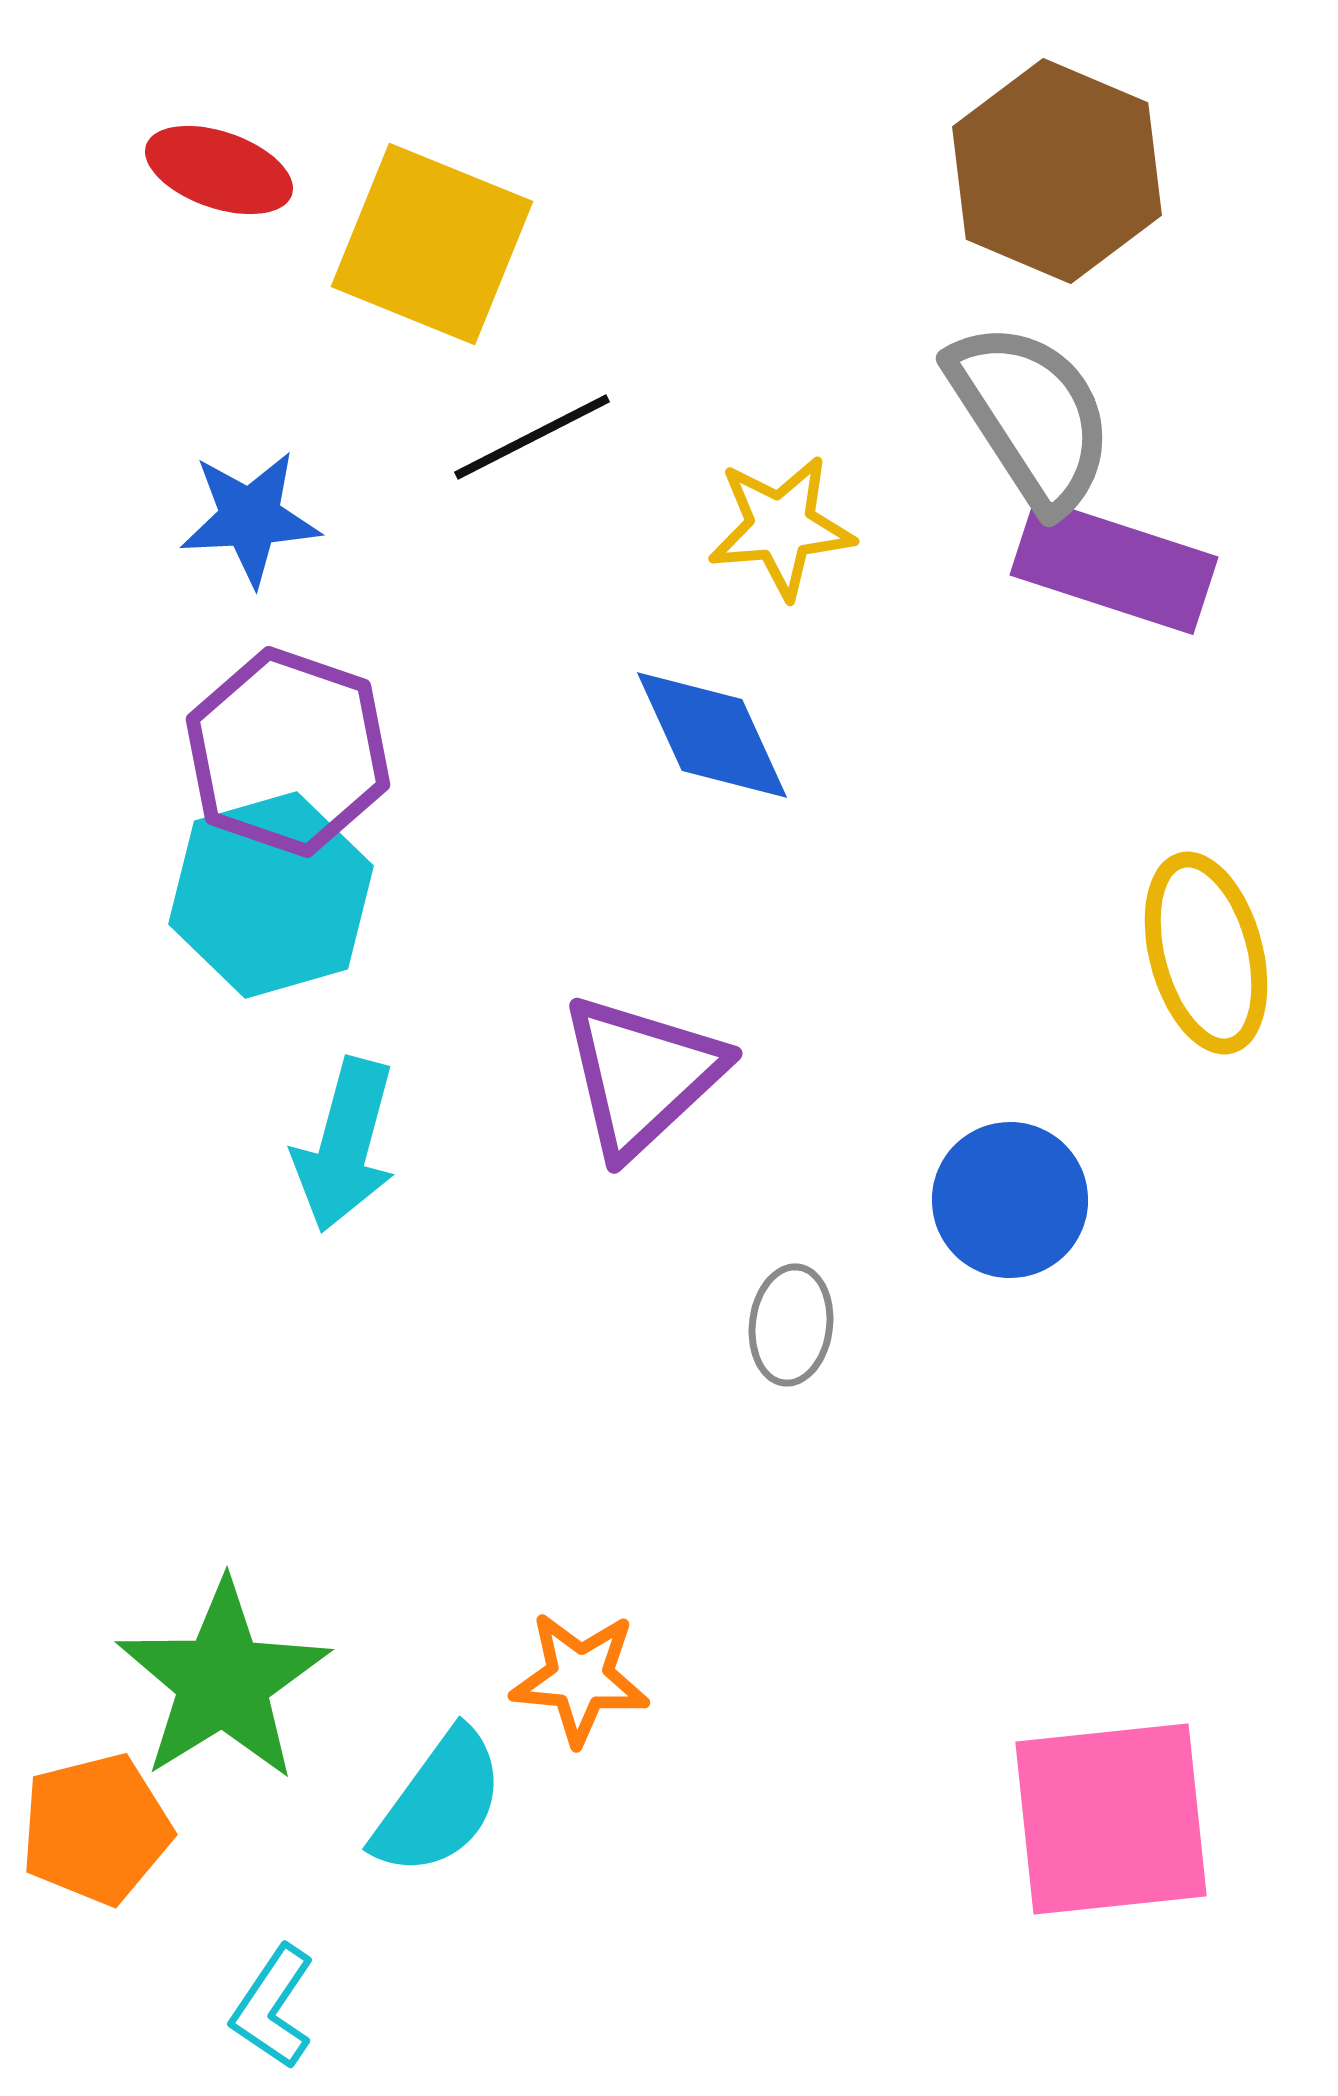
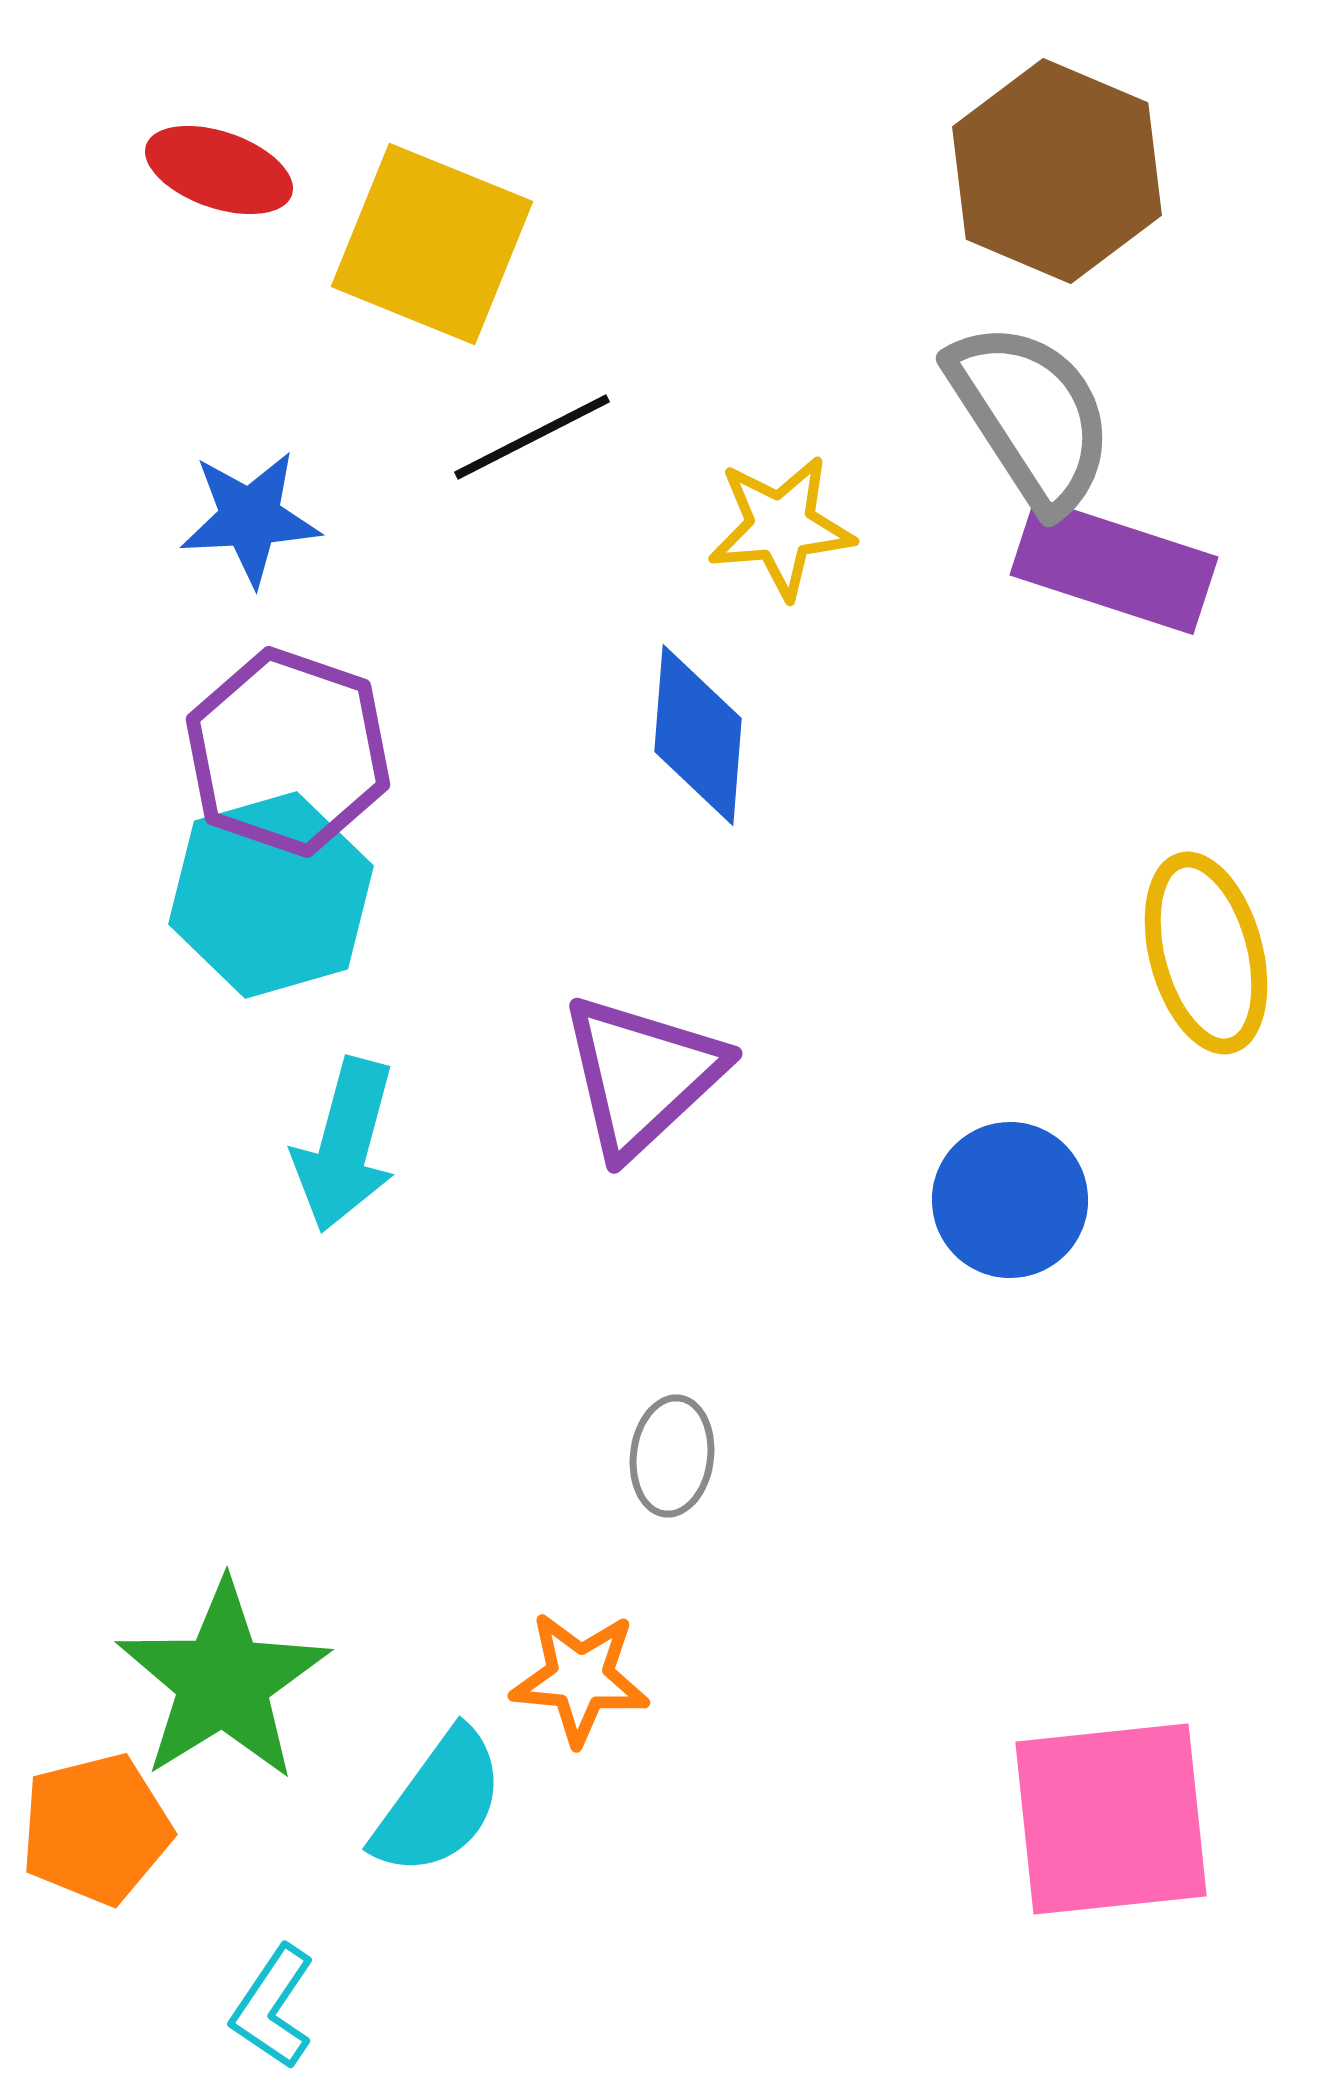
blue diamond: moved 14 px left; rotated 29 degrees clockwise
gray ellipse: moved 119 px left, 131 px down
